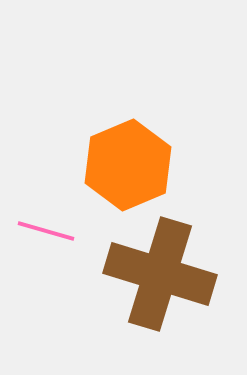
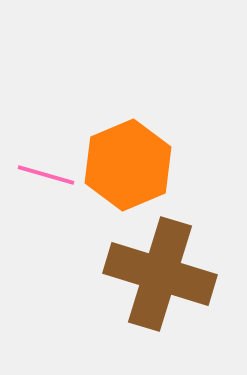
pink line: moved 56 px up
